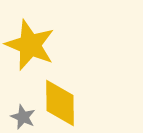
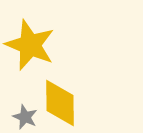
gray star: moved 2 px right
